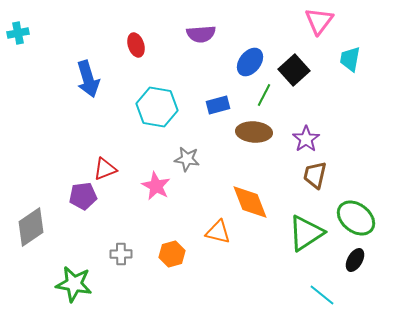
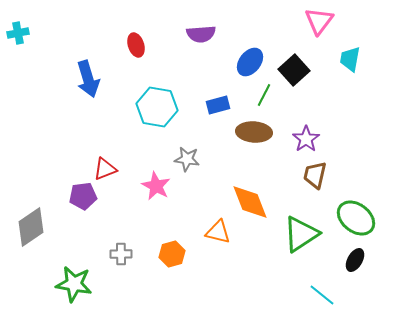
green triangle: moved 5 px left, 1 px down
